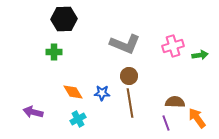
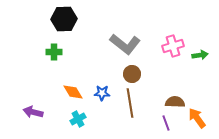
gray L-shape: rotated 16 degrees clockwise
brown circle: moved 3 px right, 2 px up
